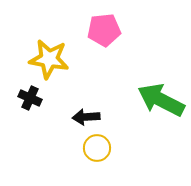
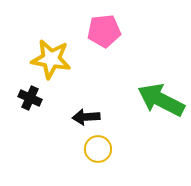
pink pentagon: moved 1 px down
yellow star: moved 2 px right
yellow circle: moved 1 px right, 1 px down
